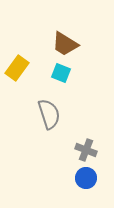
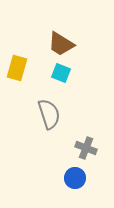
brown trapezoid: moved 4 px left
yellow rectangle: rotated 20 degrees counterclockwise
gray cross: moved 2 px up
blue circle: moved 11 px left
